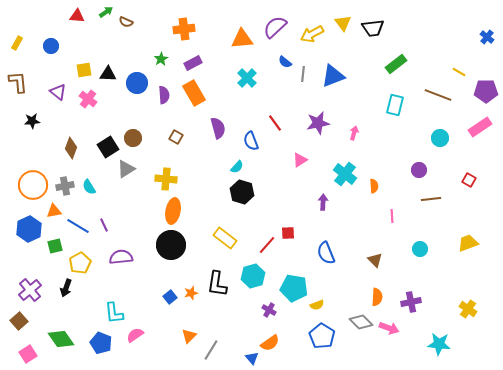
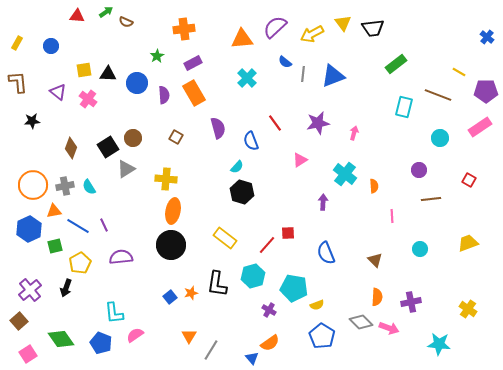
green star at (161, 59): moved 4 px left, 3 px up
cyan rectangle at (395, 105): moved 9 px right, 2 px down
orange triangle at (189, 336): rotated 14 degrees counterclockwise
